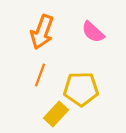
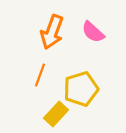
orange arrow: moved 10 px right
yellow pentagon: rotated 16 degrees counterclockwise
